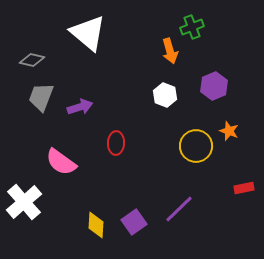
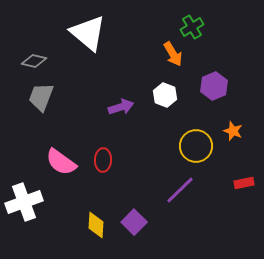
green cross: rotated 10 degrees counterclockwise
orange arrow: moved 3 px right, 3 px down; rotated 15 degrees counterclockwise
gray diamond: moved 2 px right, 1 px down
purple arrow: moved 41 px right
orange star: moved 4 px right
red ellipse: moved 13 px left, 17 px down
red rectangle: moved 5 px up
white cross: rotated 21 degrees clockwise
purple line: moved 1 px right, 19 px up
purple square: rotated 10 degrees counterclockwise
